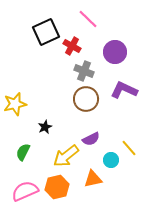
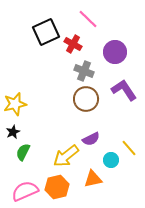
red cross: moved 1 px right, 2 px up
purple L-shape: rotated 32 degrees clockwise
black star: moved 32 px left, 5 px down
